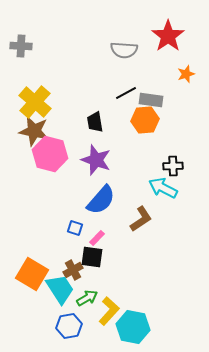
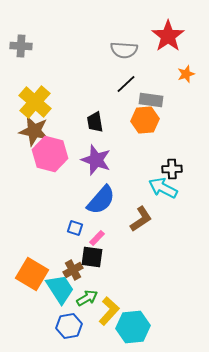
black line: moved 9 px up; rotated 15 degrees counterclockwise
black cross: moved 1 px left, 3 px down
cyan hexagon: rotated 16 degrees counterclockwise
